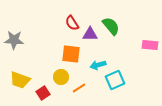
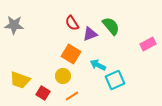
purple triangle: rotated 21 degrees counterclockwise
gray star: moved 15 px up
pink rectangle: moved 2 px left, 1 px up; rotated 35 degrees counterclockwise
orange square: rotated 24 degrees clockwise
cyan arrow: rotated 42 degrees clockwise
yellow circle: moved 2 px right, 1 px up
orange line: moved 7 px left, 8 px down
red square: rotated 24 degrees counterclockwise
